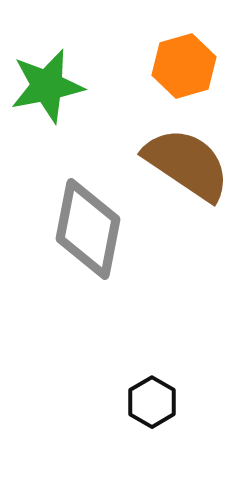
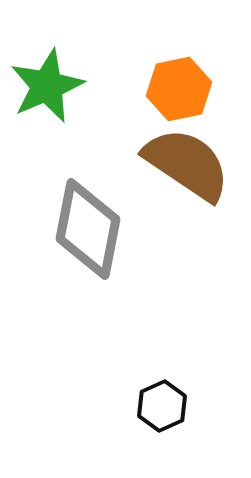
orange hexagon: moved 5 px left, 23 px down; rotated 4 degrees clockwise
green star: rotated 12 degrees counterclockwise
black hexagon: moved 10 px right, 4 px down; rotated 6 degrees clockwise
